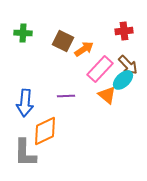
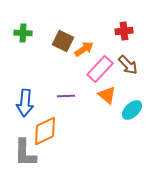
cyan ellipse: moved 9 px right, 30 px down
